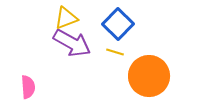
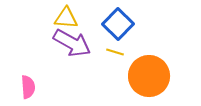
yellow triangle: rotated 25 degrees clockwise
